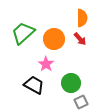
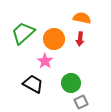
orange semicircle: rotated 78 degrees counterclockwise
red arrow: rotated 48 degrees clockwise
pink star: moved 1 px left, 3 px up
black trapezoid: moved 1 px left, 1 px up
